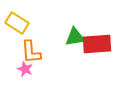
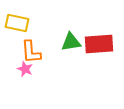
yellow rectangle: rotated 20 degrees counterclockwise
green triangle: moved 4 px left, 5 px down
red rectangle: moved 2 px right
